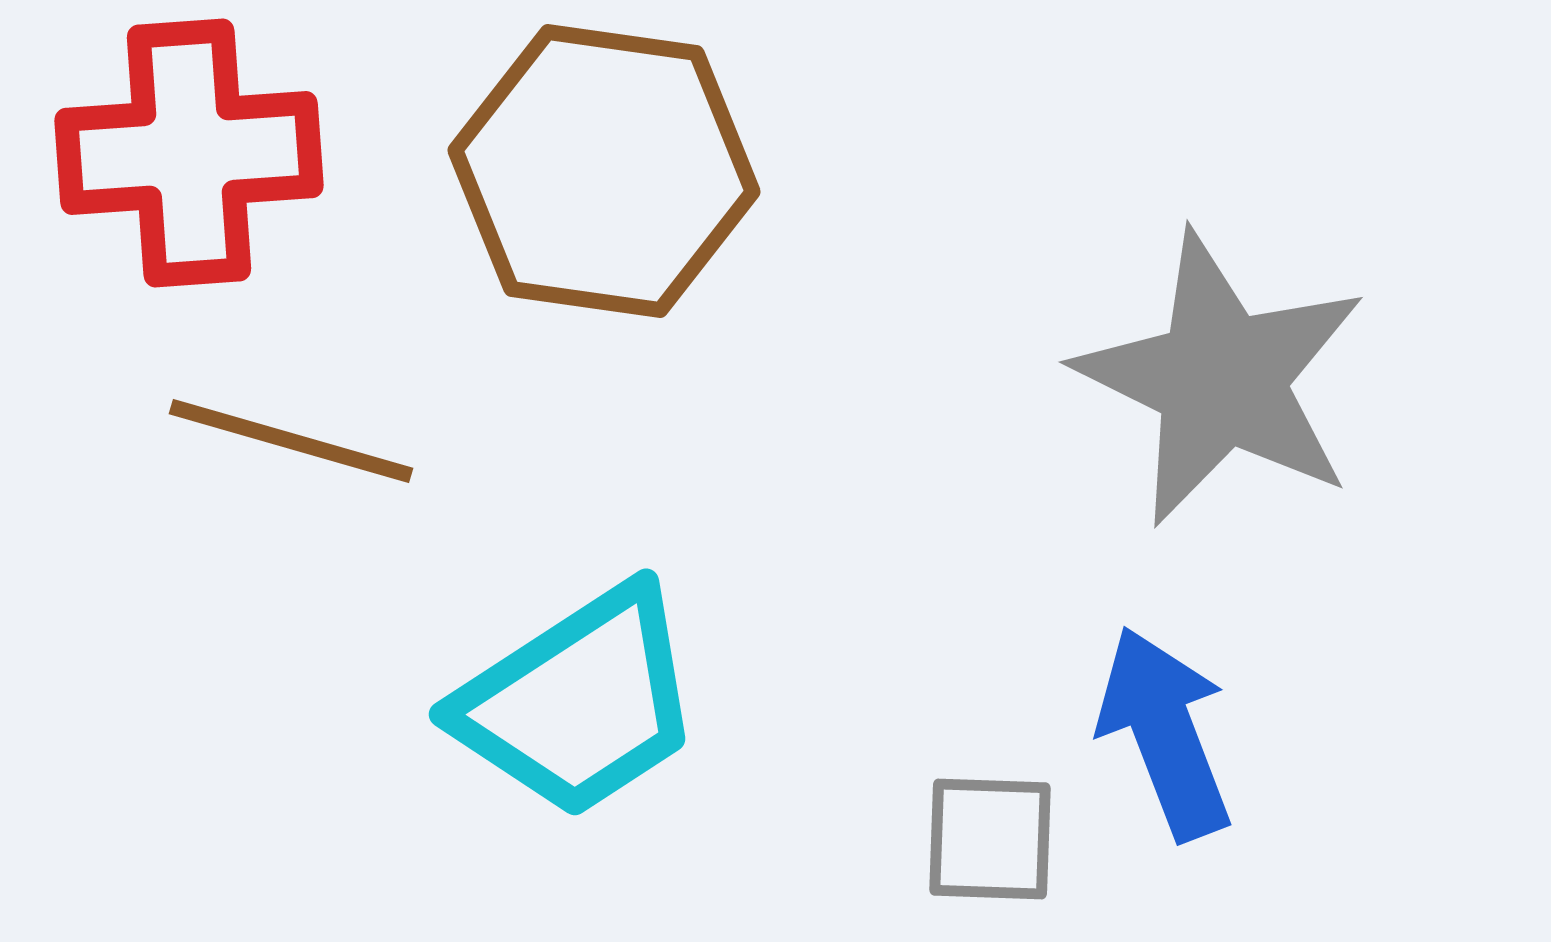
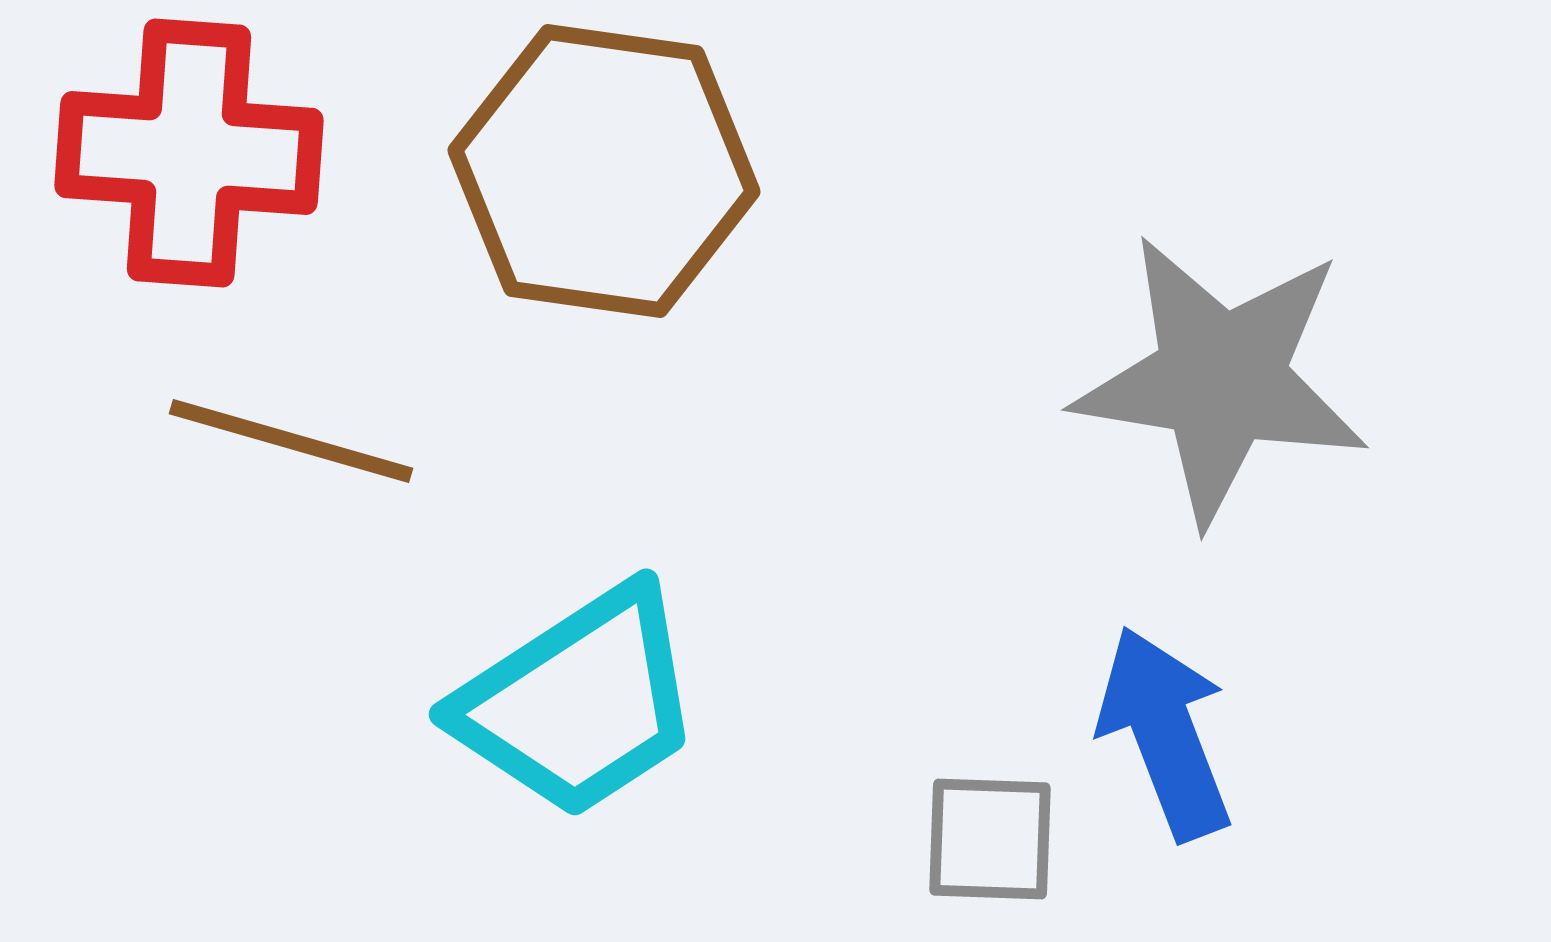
red cross: rotated 8 degrees clockwise
gray star: rotated 17 degrees counterclockwise
